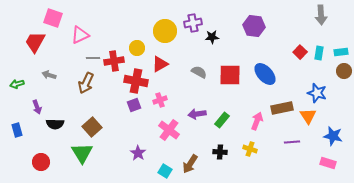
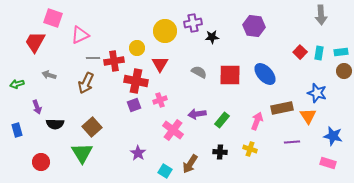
red triangle at (160, 64): rotated 30 degrees counterclockwise
pink cross at (169, 130): moved 4 px right
